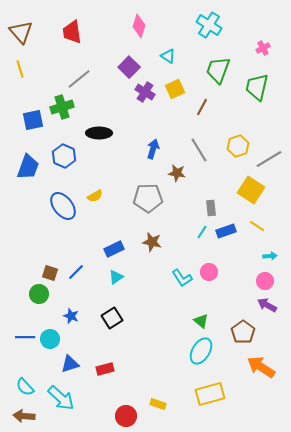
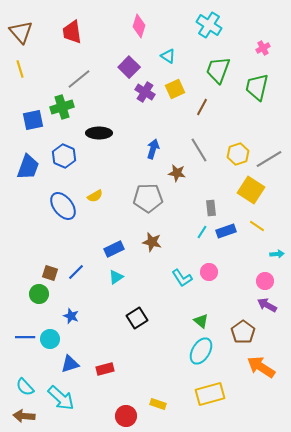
yellow hexagon at (238, 146): moved 8 px down
cyan arrow at (270, 256): moved 7 px right, 2 px up
black square at (112, 318): moved 25 px right
